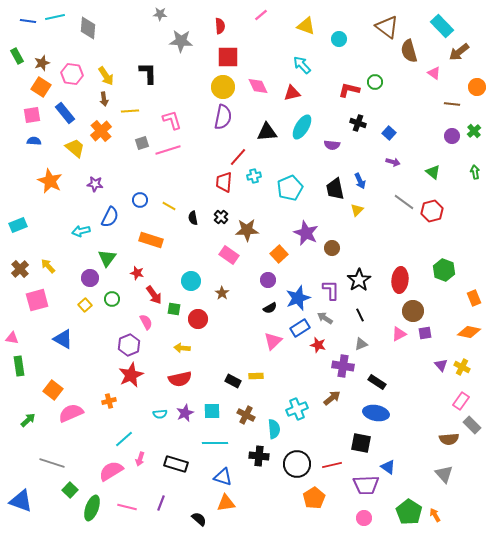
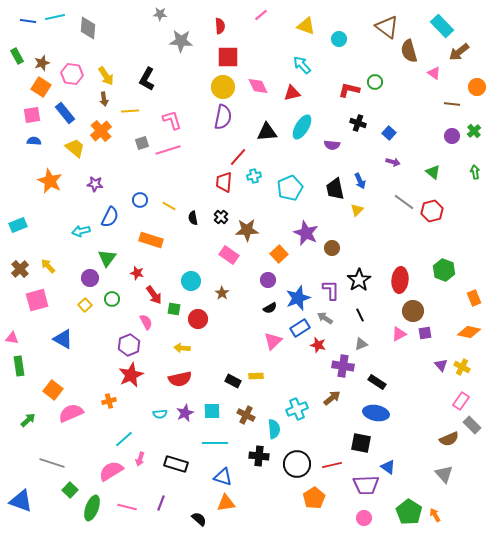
black L-shape at (148, 73): moved 1 px left, 6 px down; rotated 150 degrees counterclockwise
brown semicircle at (449, 439): rotated 18 degrees counterclockwise
